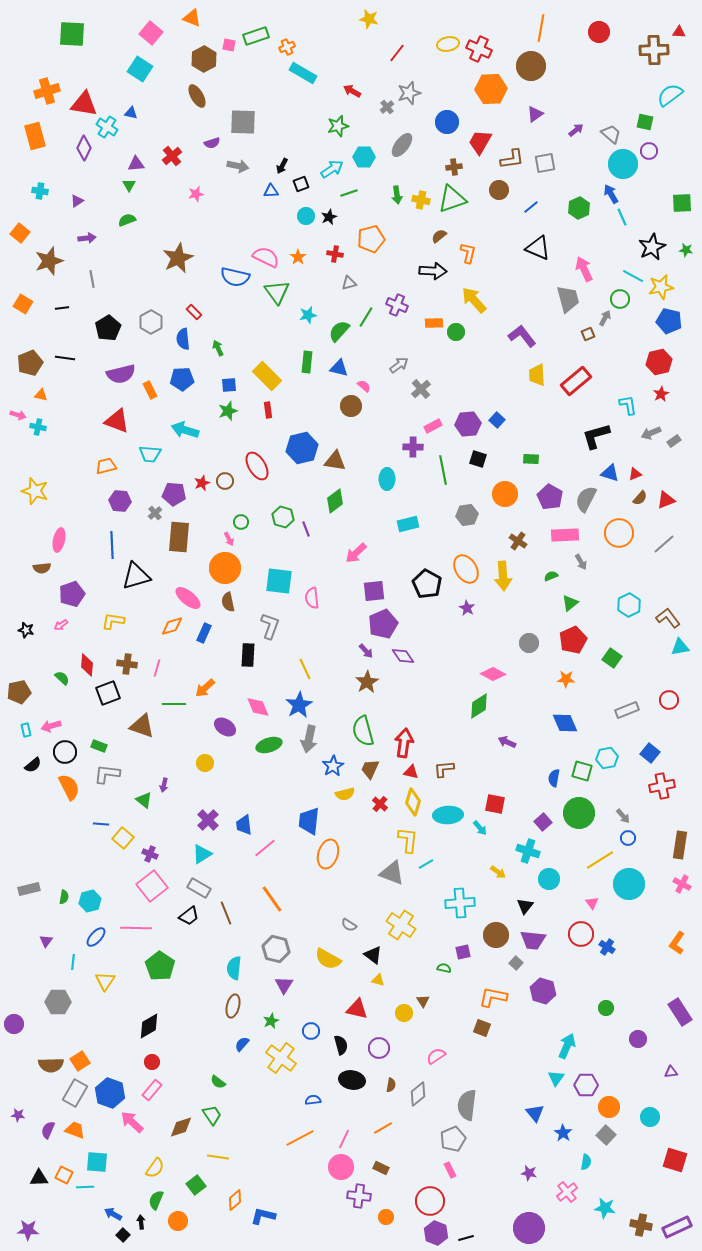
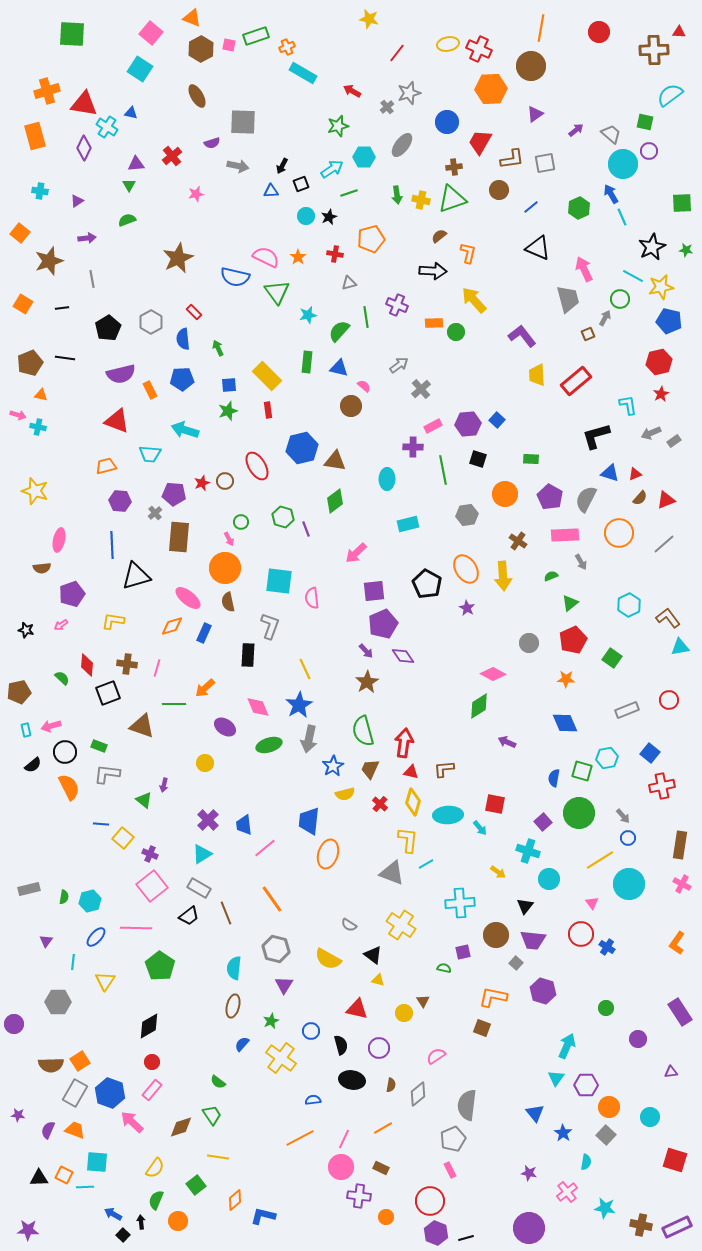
brown hexagon at (204, 59): moved 3 px left, 10 px up
green line at (366, 317): rotated 40 degrees counterclockwise
